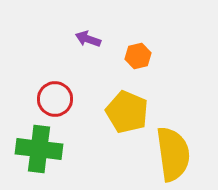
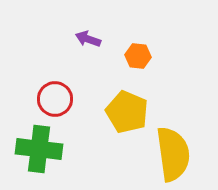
orange hexagon: rotated 20 degrees clockwise
